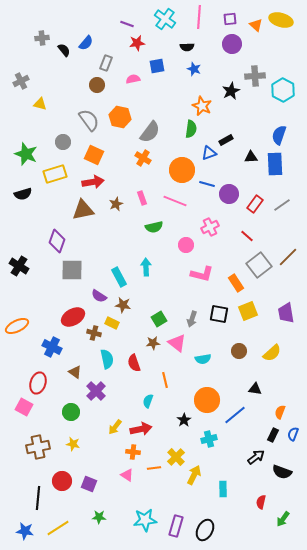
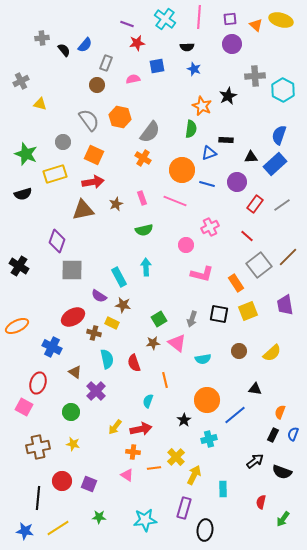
blue semicircle at (86, 43): moved 1 px left, 2 px down
black star at (231, 91): moved 3 px left, 5 px down
black rectangle at (226, 140): rotated 32 degrees clockwise
blue rectangle at (275, 164): rotated 50 degrees clockwise
purple circle at (229, 194): moved 8 px right, 12 px up
green semicircle at (154, 227): moved 10 px left, 3 px down
purple trapezoid at (286, 313): moved 1 px left, 8 px up
black arrow at (256, 457): moved 1 px left, 4 px down
purple rectangle at (176, 526): moved 8 px right, 18 px up
black ellipse at (205, 530): rotated 20 degrees counterclockwise
